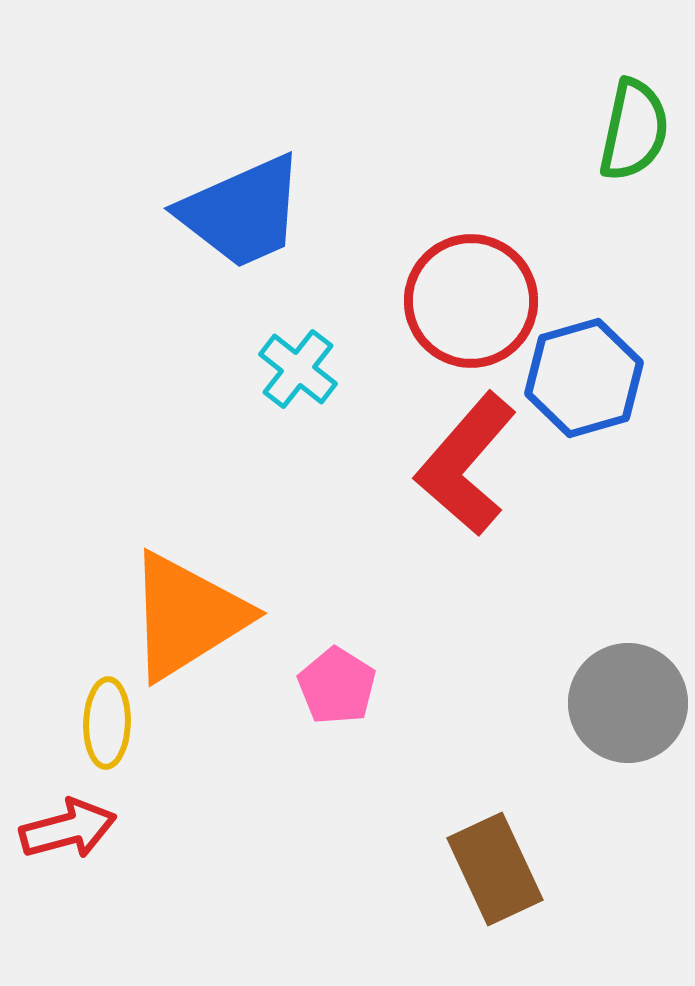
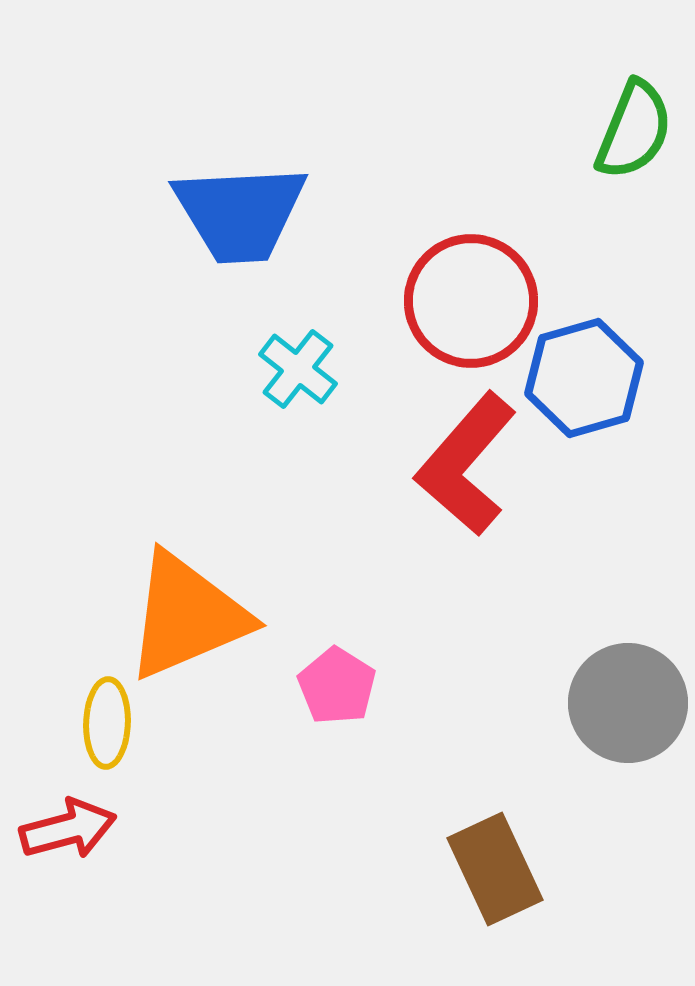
green semicircle: rotated 10 degrees clockwise
blue trapezoid: moved 2 px left, 1 px down; rotated 21 degrees clockwise
orange triangle: rotated 9 degrees clockwise
